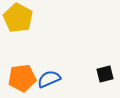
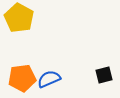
yellow pentagon: moved 1 px right
black square: moved 1 px left, 1 px down
